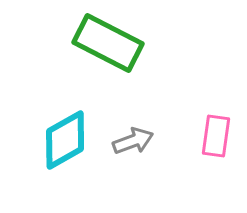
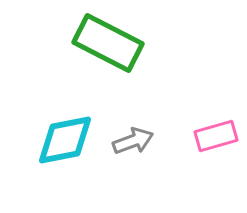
pink rectangle: rotated 66 degrees clockwise
cyan diamond: rotated 18 degrees clockwise
